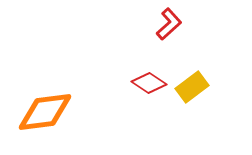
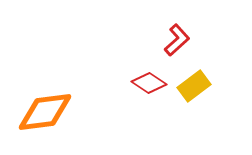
red L-shape: moved 8 px right, 16 px down
yellow rectangle: moved 2 px right, 1 px up
